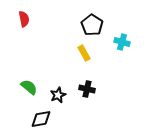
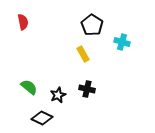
red semicircle: moved 1 px left, 3 px down
yellow rectangle: moved 1 px left, 1 px down
black diamond: moved 1 px right, 1 px up; rotated 35 degrees clockwise
